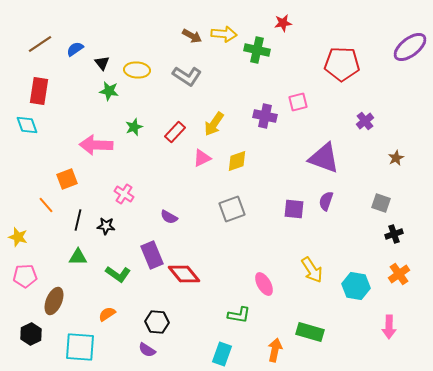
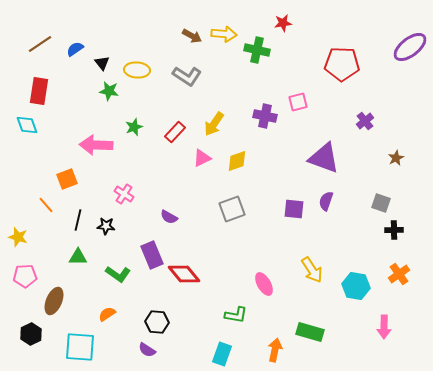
black cross at (394, 234): moved 4 px up; rotated 18 degrees clockwise
green L-shape at (239, 315): moved 3 px left
pink arrow at (389, 327): moved 5 px left
